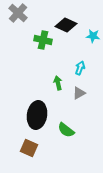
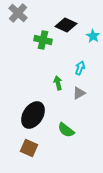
cyan star: rotated 24 degrees clockwise
black ellipse: moved 4 px left; rotated 24 degrees clockwise
